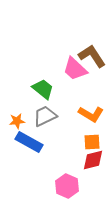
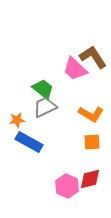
brown L-shape: moved 1 px right, 1 px down
gray trapezoid: moved 9 px up
orange star: moved 1 px up
red diamond: moved 3 px left, 19 px down
